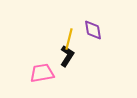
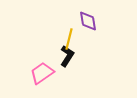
purple diamond: moved 5 px left, 9 px up
pink trapezoid: rotated 25 degrees counterclockwise
